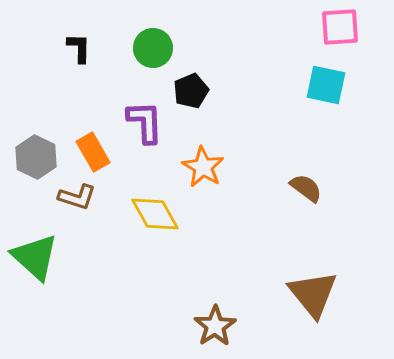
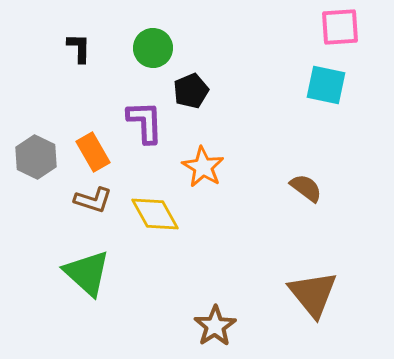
brown L-shape: moved 16 px right, 3 px down
green triangle: moved 52 px right, 16 px down
